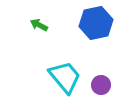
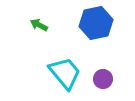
cyan trapezoid: moved 4 px up
purple circle: moved 2 px right, 6 px up
